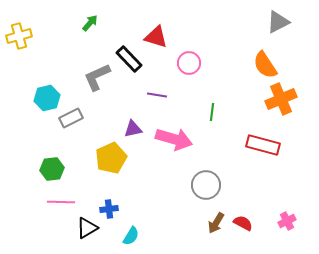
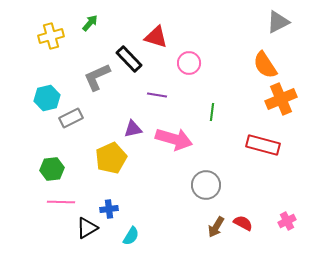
yellow cross: moved 32 px right
brown arrow: moved 4 px down
